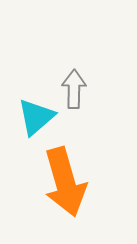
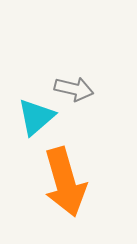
gray arrow: rotated 102 degrees clockwise
